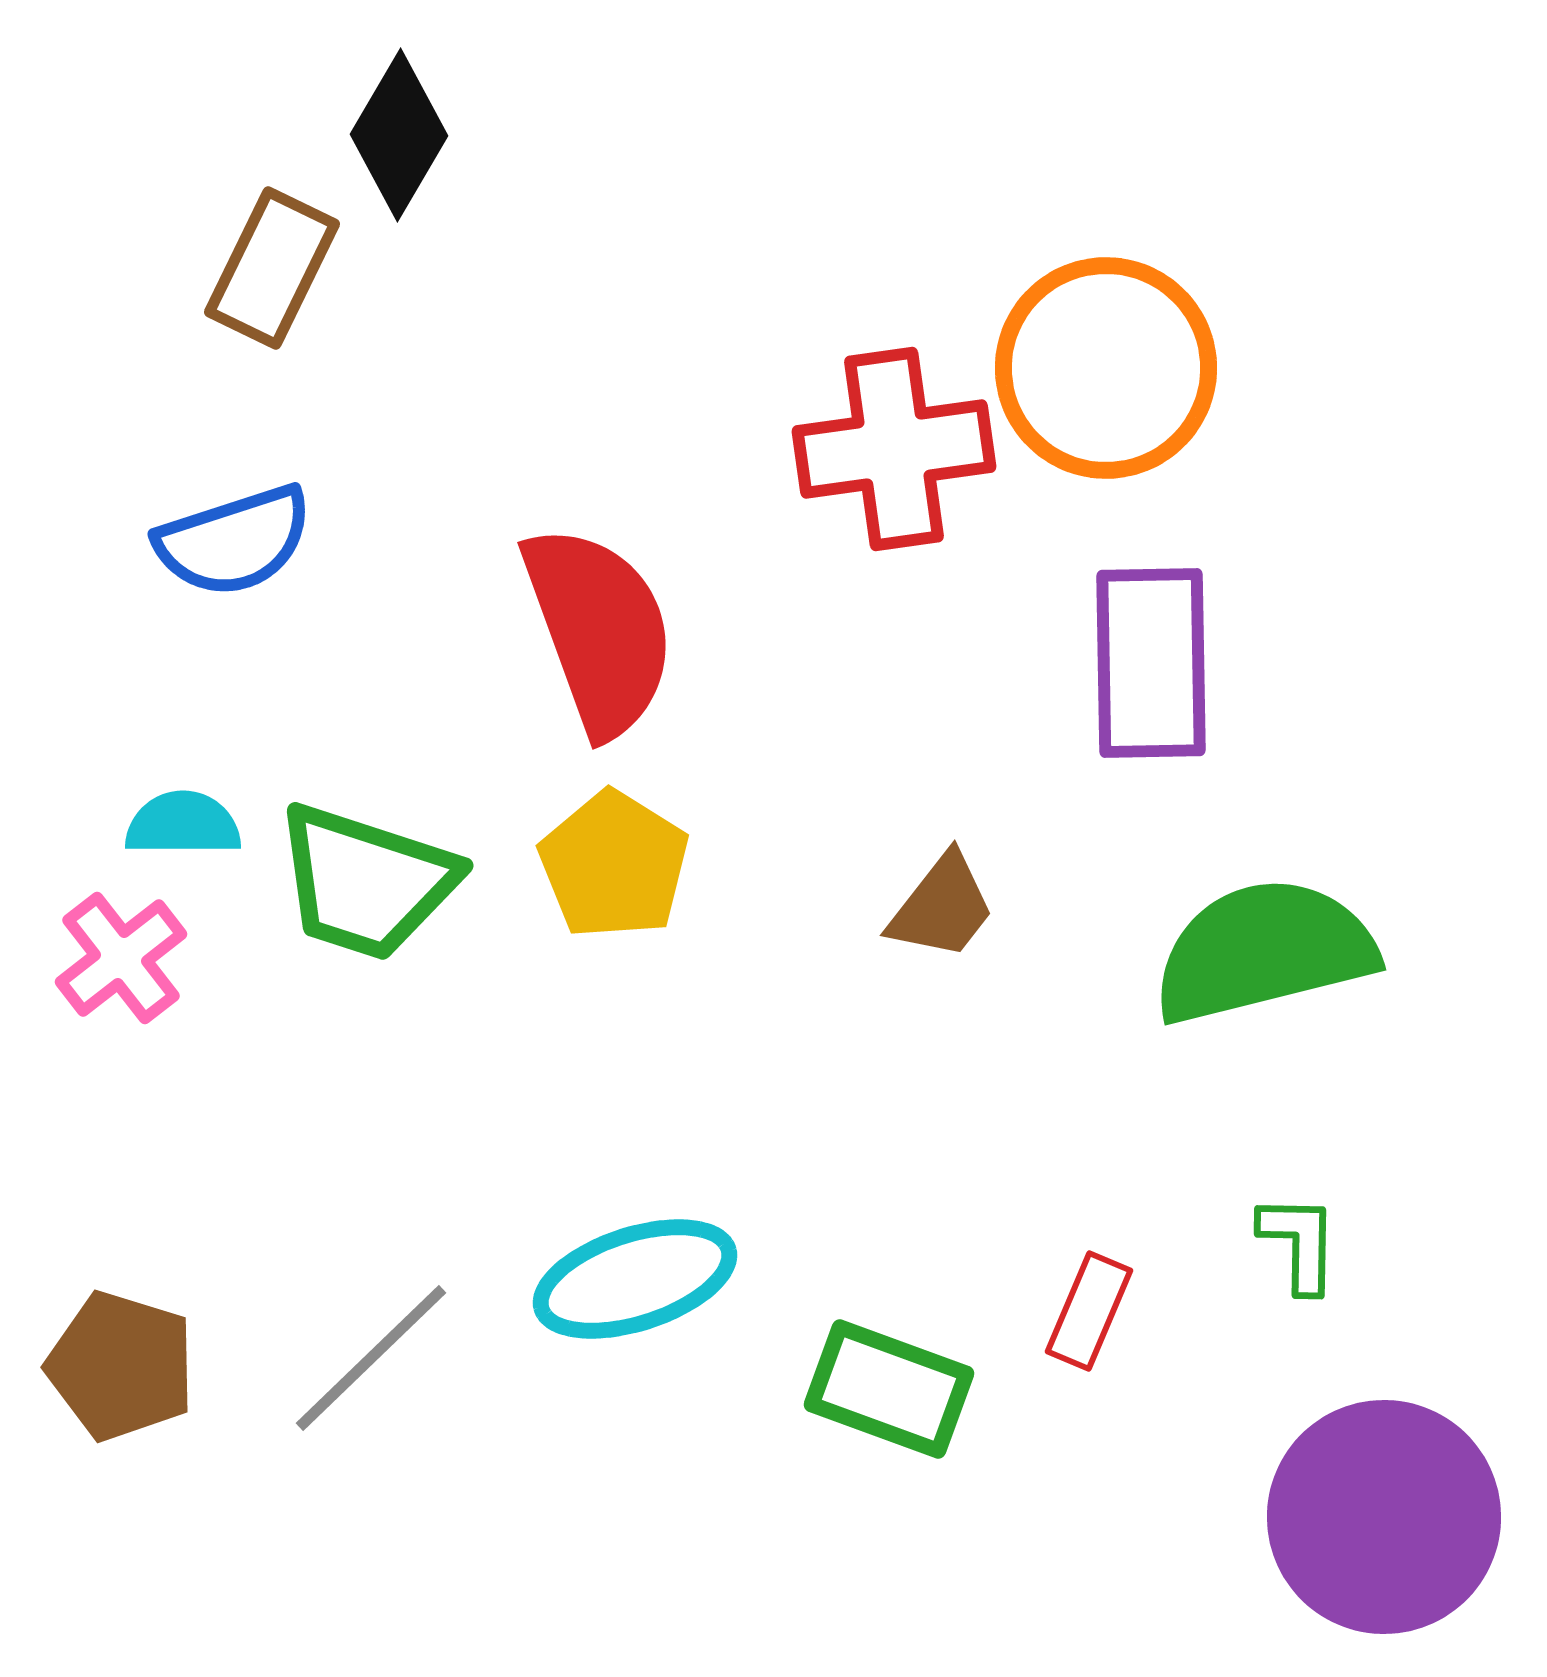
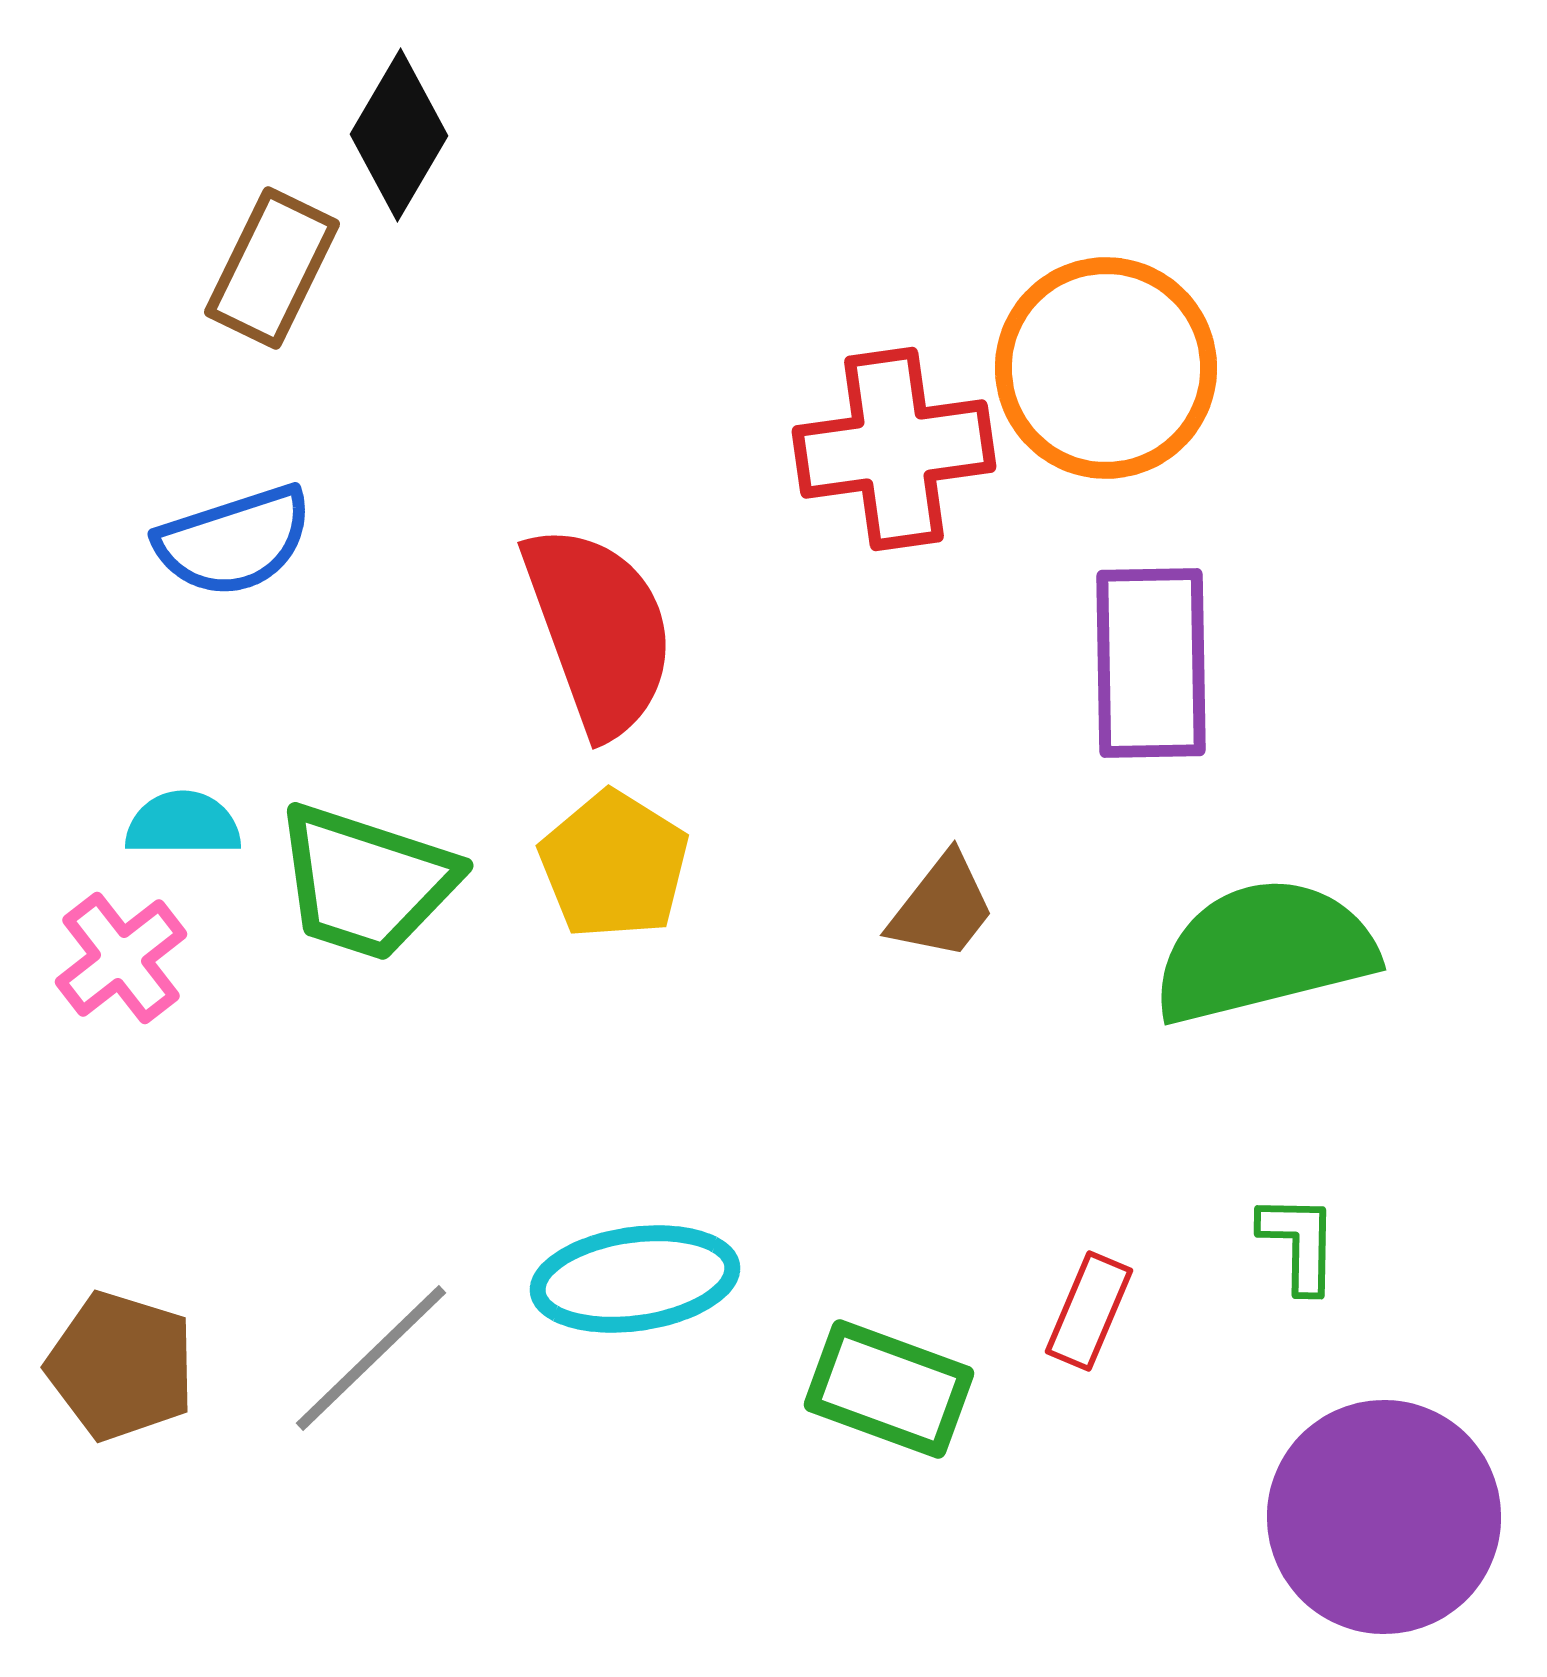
cyan ellipse: rotated 10 degrees clockwise
